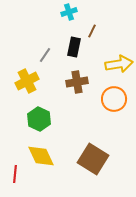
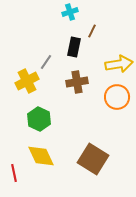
cyan cross: moved 1 px right
gray line: moved 1 px right, 7 px down
orange circle: moved 3 px right, 2 px up
red line: moved 1 px left, 1 px up; rotated 18 degrees counterclockwise
